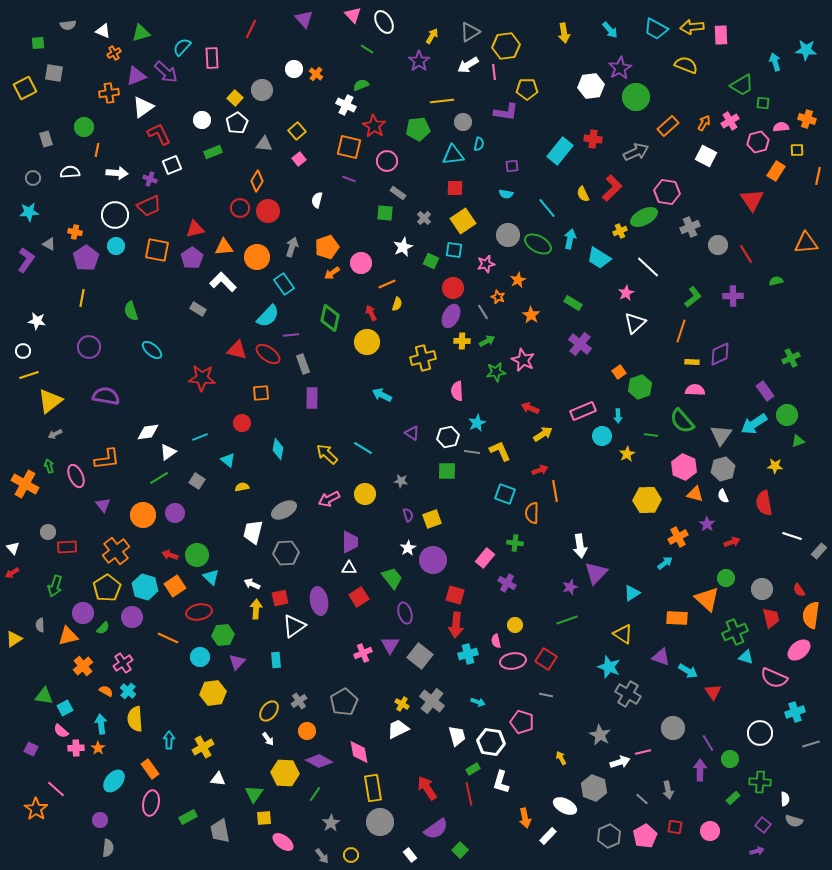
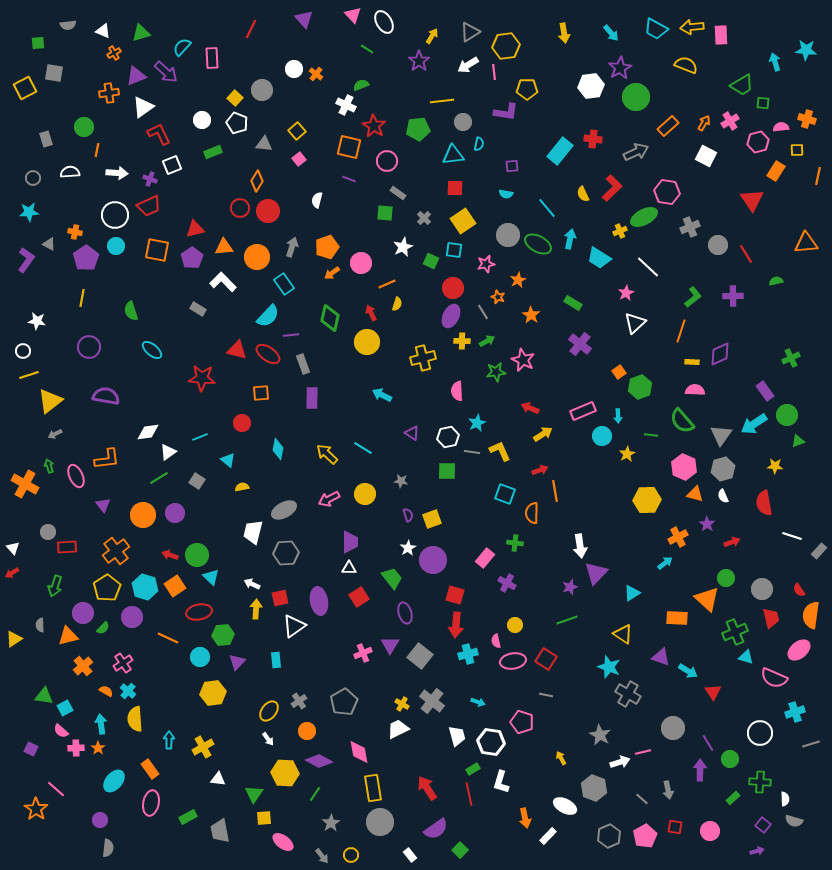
cyan arrow at (610, 30): moved 1 px right, 3 px down
white pentagon at (237, 123): rotated 20 degrees counterclockwise
